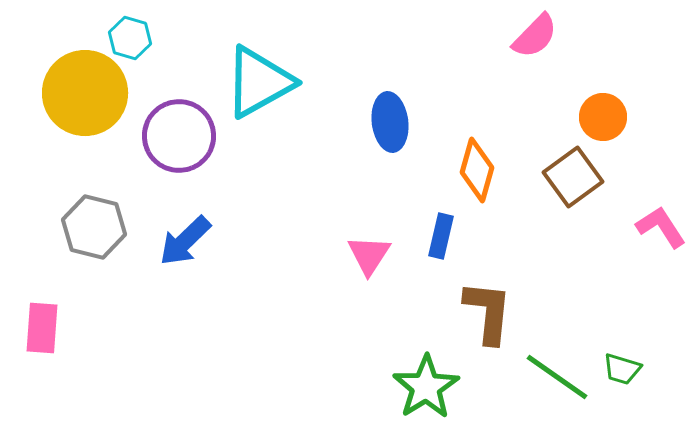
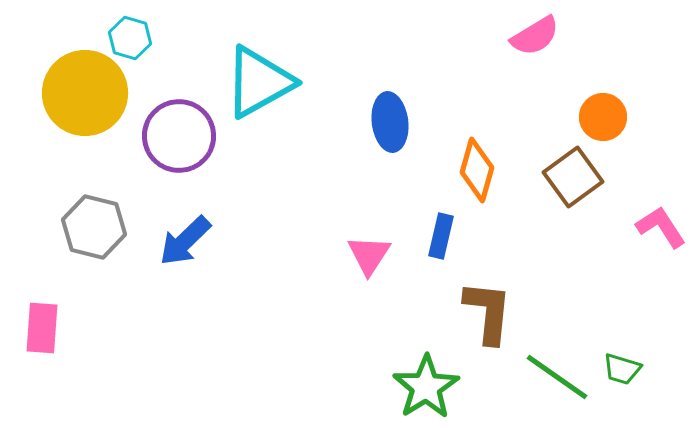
pink semicircle: rotated 15 degrees clockwise
